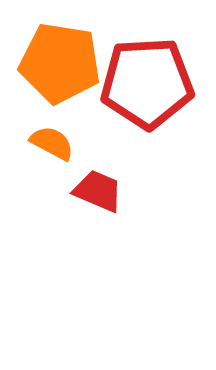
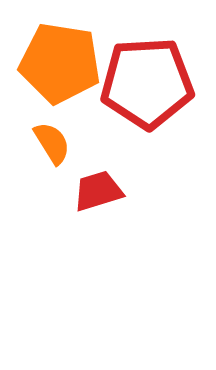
orange semicircle: rotated 30 degrees clockwise
red trapezoid: rotated 40 degrees counterclockwise
